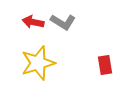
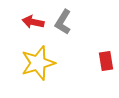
gray L-shape: rotated 90 degrees clockwise
red rectangle: moved 1 px right, 4 px up
